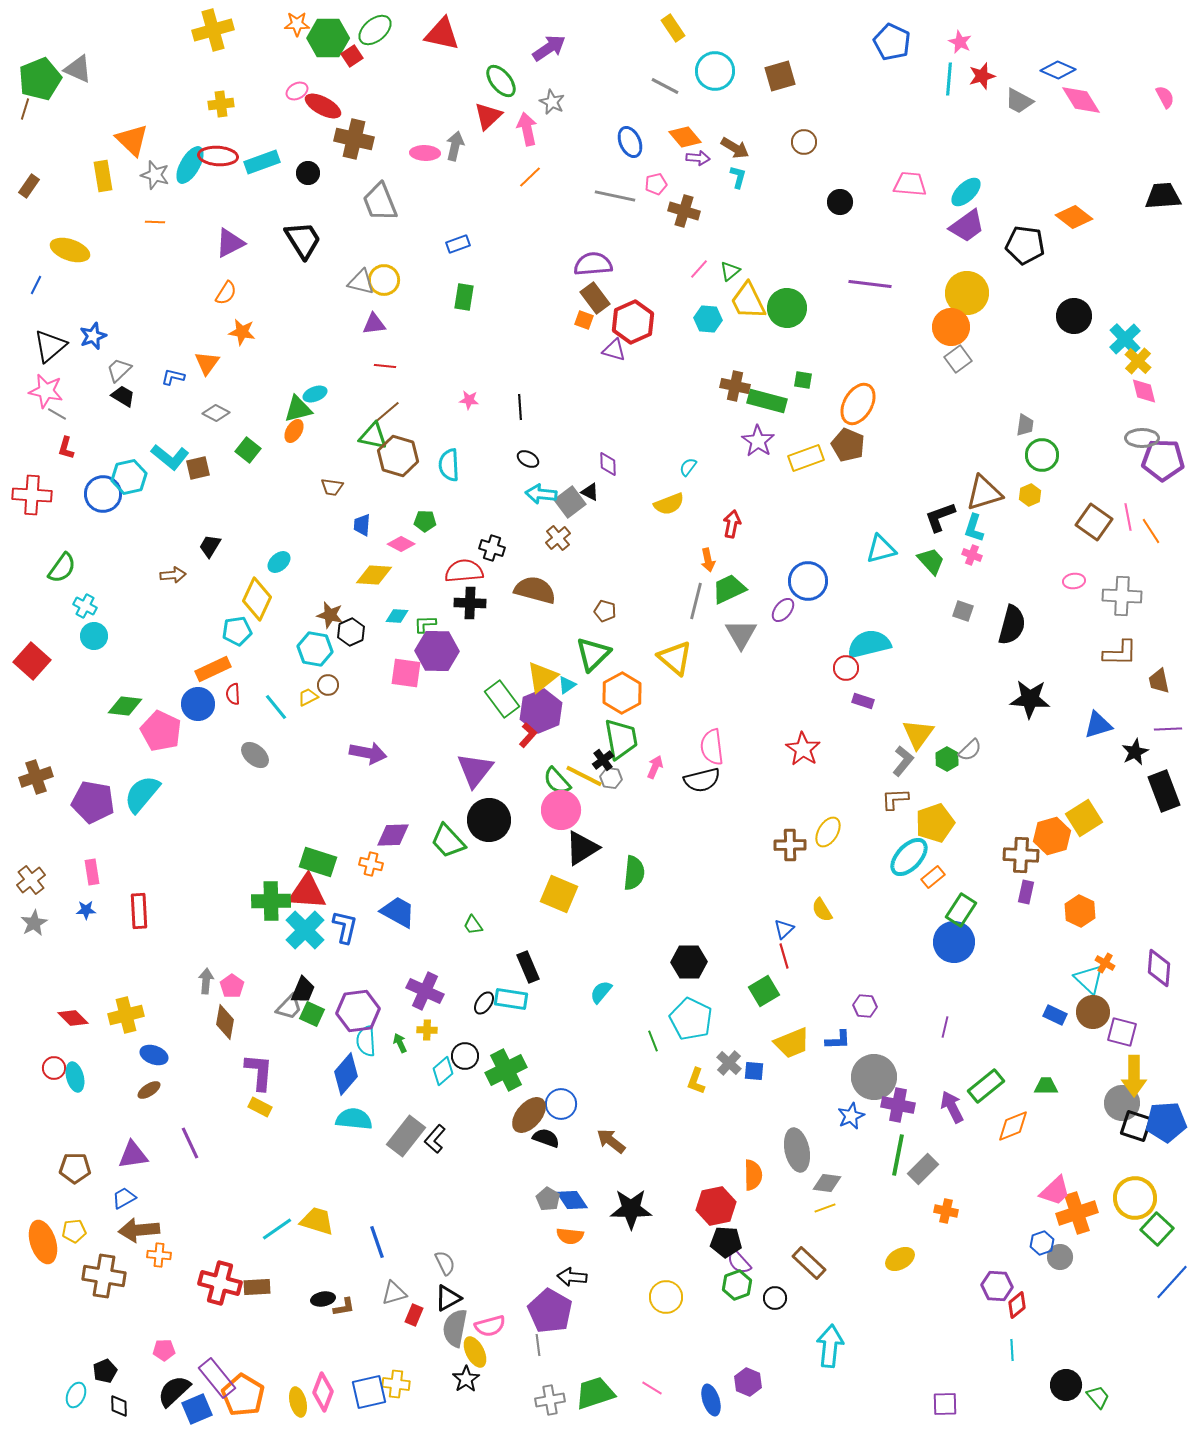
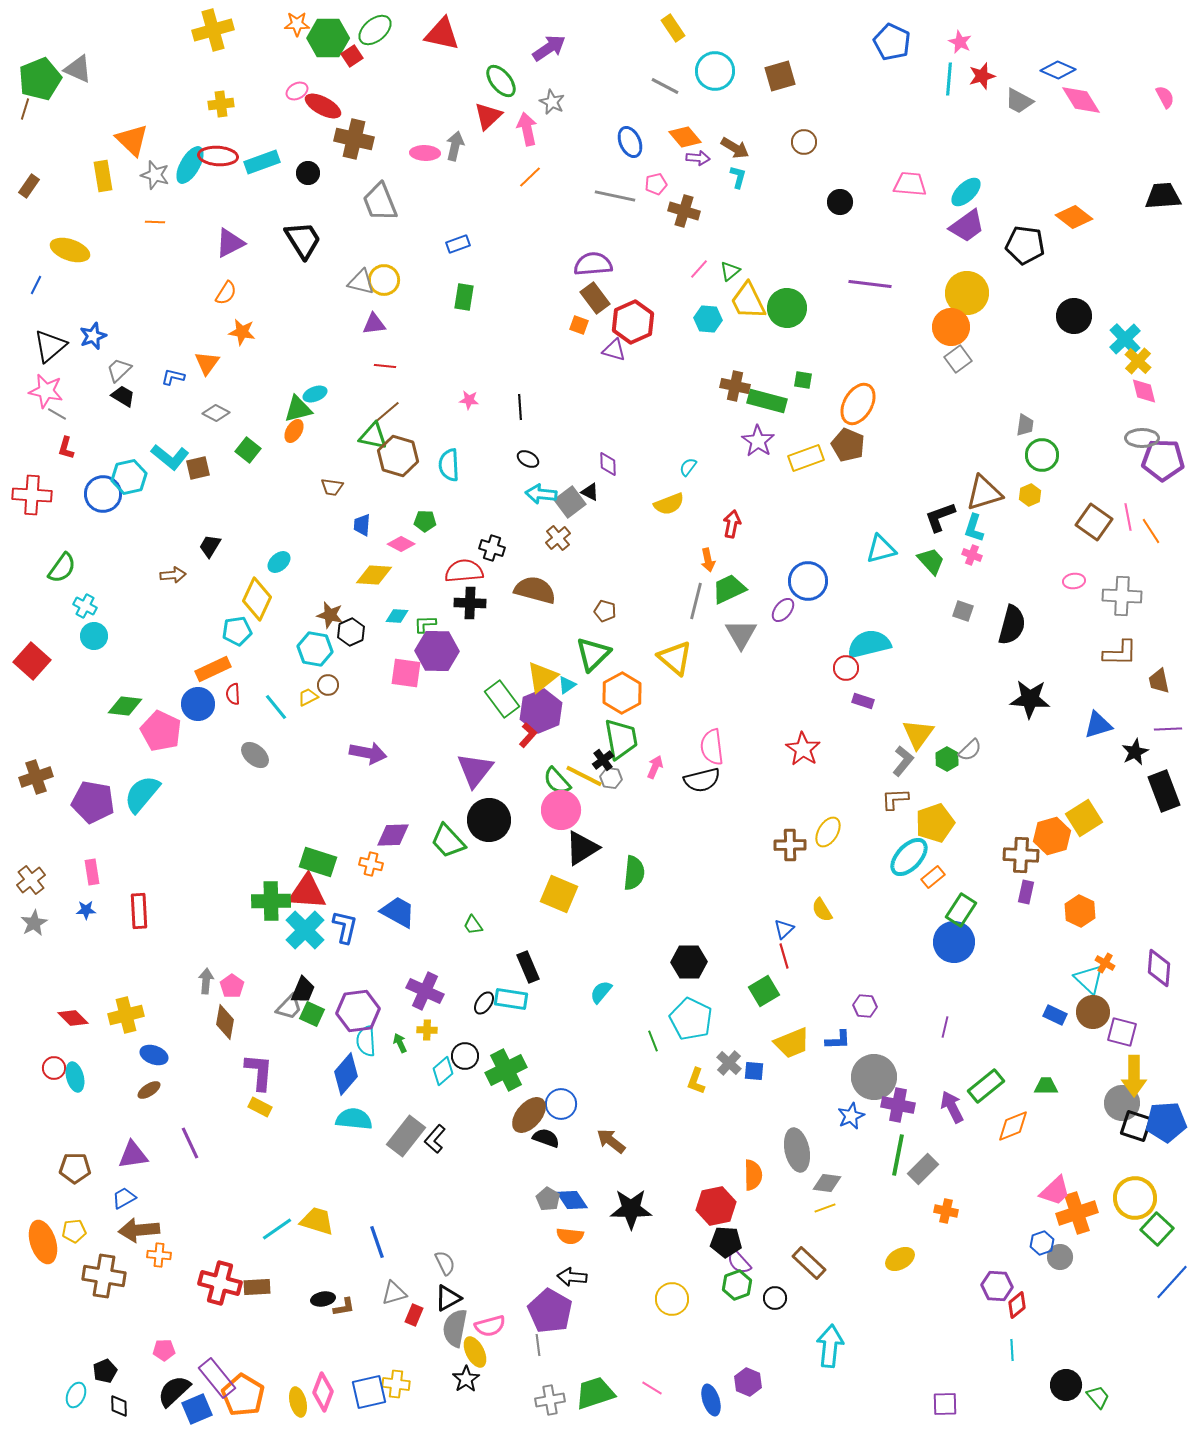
orange square at (584, 320): moved 5 px left, 5 px down
yellow circle at (666, 1297): moved 6 px right, 2 px down
